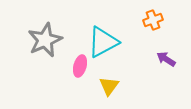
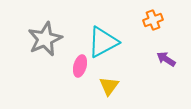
gray star: moved 1 px up
